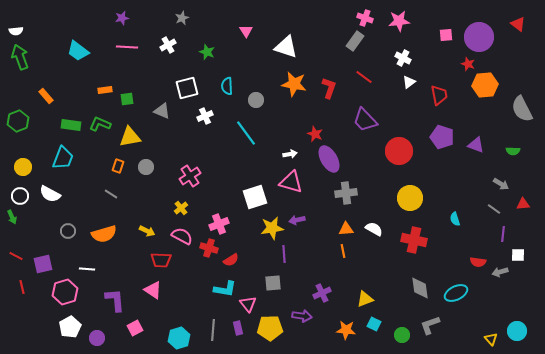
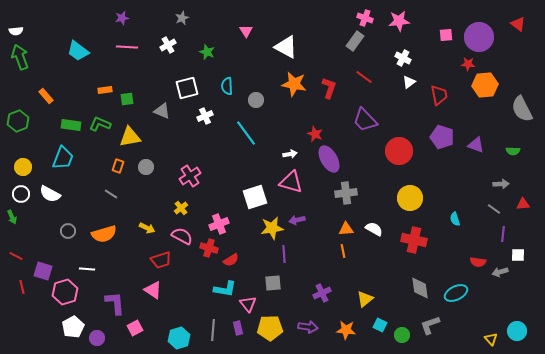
white triangle at (286, 47): rotated 10 degrees clockwise
red star at (468, 64): rotated 16 degrees counterclockwise
gray arrow at (501, 184): rotated 35 degrees counterclockwise
white circle at (20, 196): moved 1 px right, 2 px up
yellow arrow at (147, 231): moved 3 px up
red trapezoid at (161, 260): rotated 20 degrees counterclockwise
purple square at (43, 264): moved 7 px down; rotated 30 degrees clockwise
yellow triangle at (365, 299): rotated 18 degrees counterclockwise
purple L-shape at (115, 300): moved 3 px down
purple arrow at (302, 316): moved 6 px right, 11 px down
cyan square at (374, 324): moved 6 px right, 1 px down
white pentagon at (70, 327): moved 3 px right
